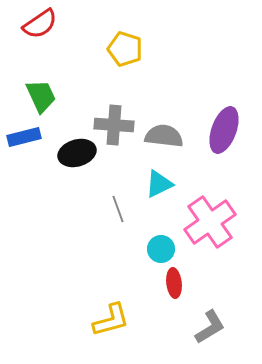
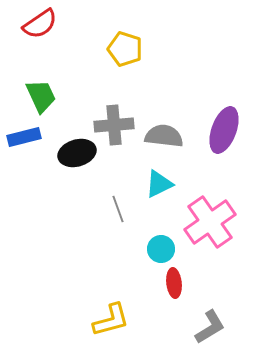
gray cross: rotated 9 degrees counterclockwise
